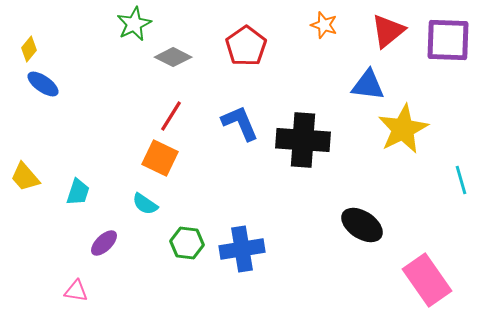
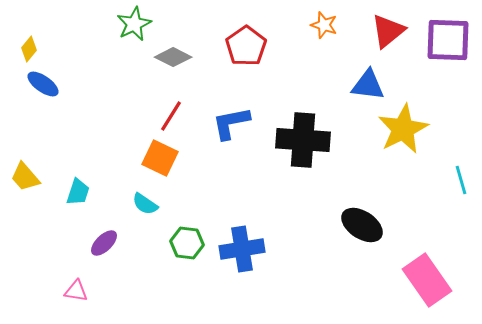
blue L-shape: moved 9 px left; rotated 78 degrees counterclockwise
